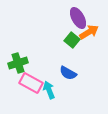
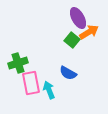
pink rectangle: rotated 50 degrees clockwise
